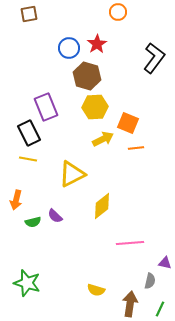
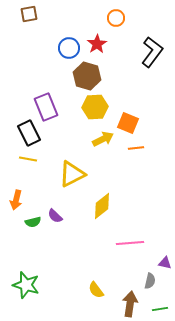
orange circle: moved 2 px left, 6 px down
black L-shape: moved 2 px left, 6 px up
green star: moved 1 px left, 2 px down
yellow semicircle: rotated 36 degrees clockwise
green line: rotated 56 degrees clockwise
